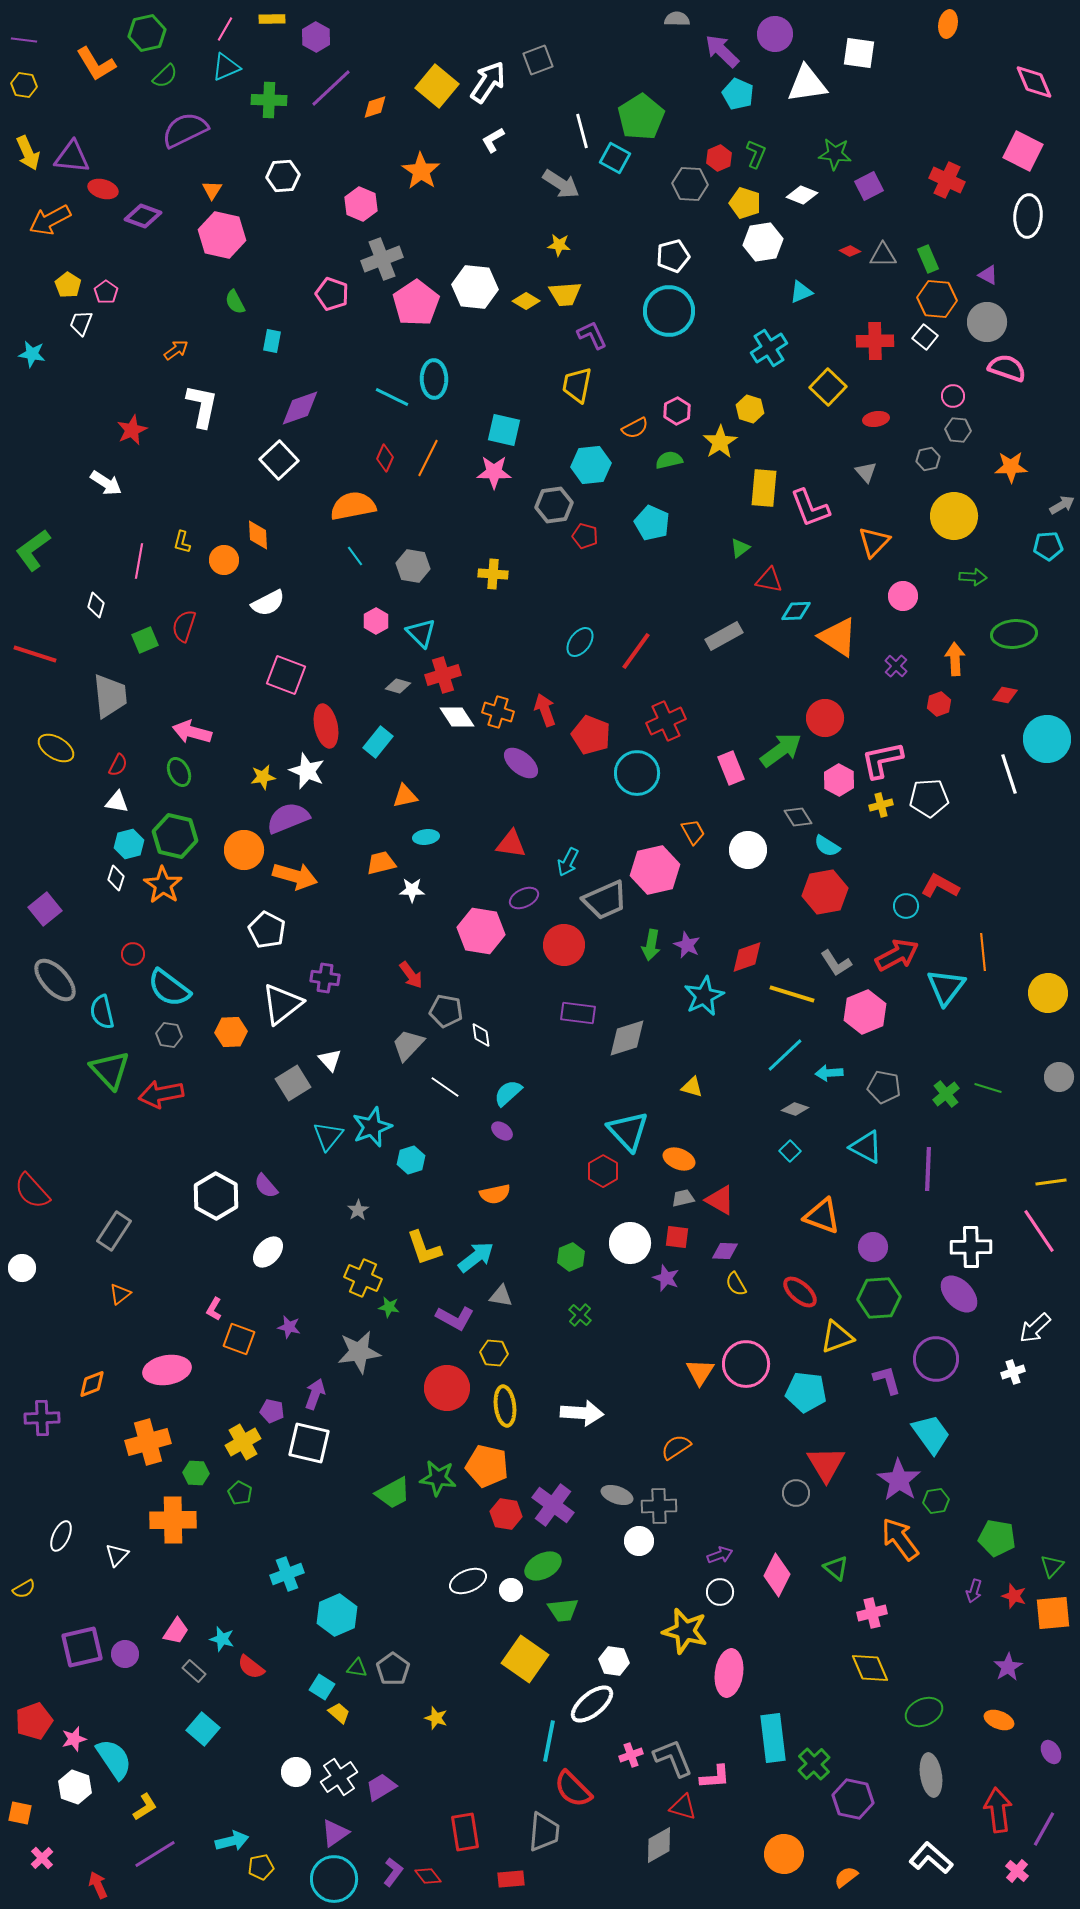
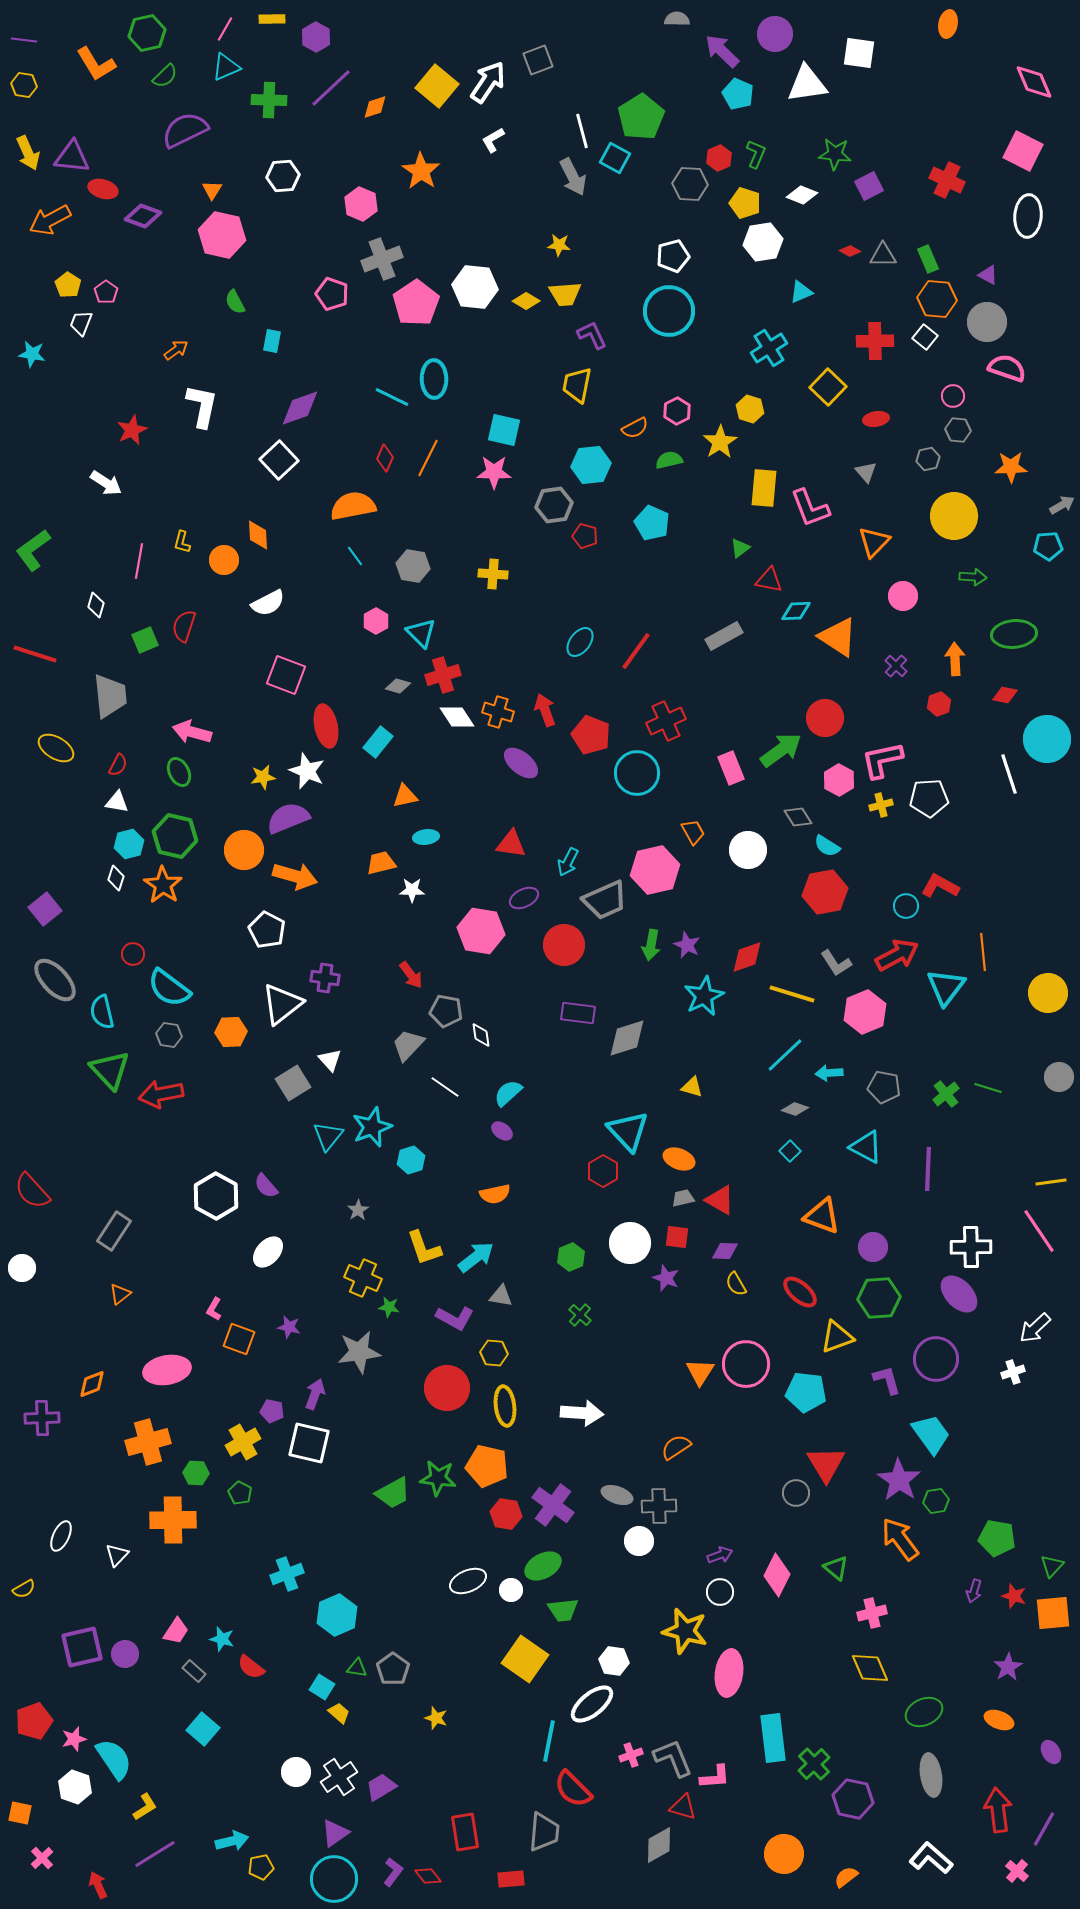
gray arrow at (561, 184): moved 12 px right, 7 px up; rotated 30 degrees clockwise
